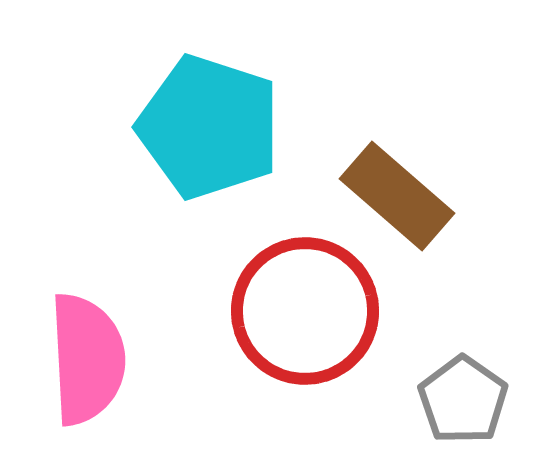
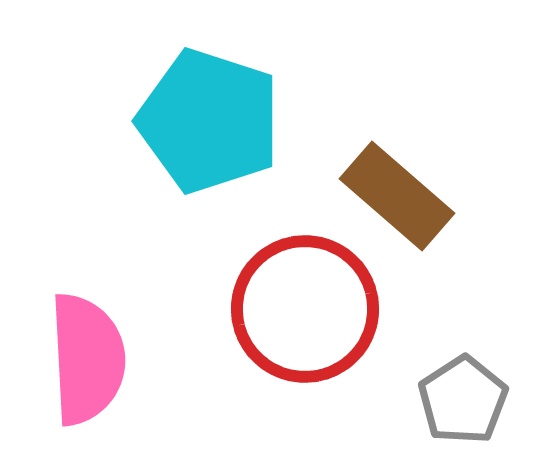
cyan pentagon: moved 6 px up
red circle: moved 2 px up
gray pentagon: rotated 4 degrees clockwise
